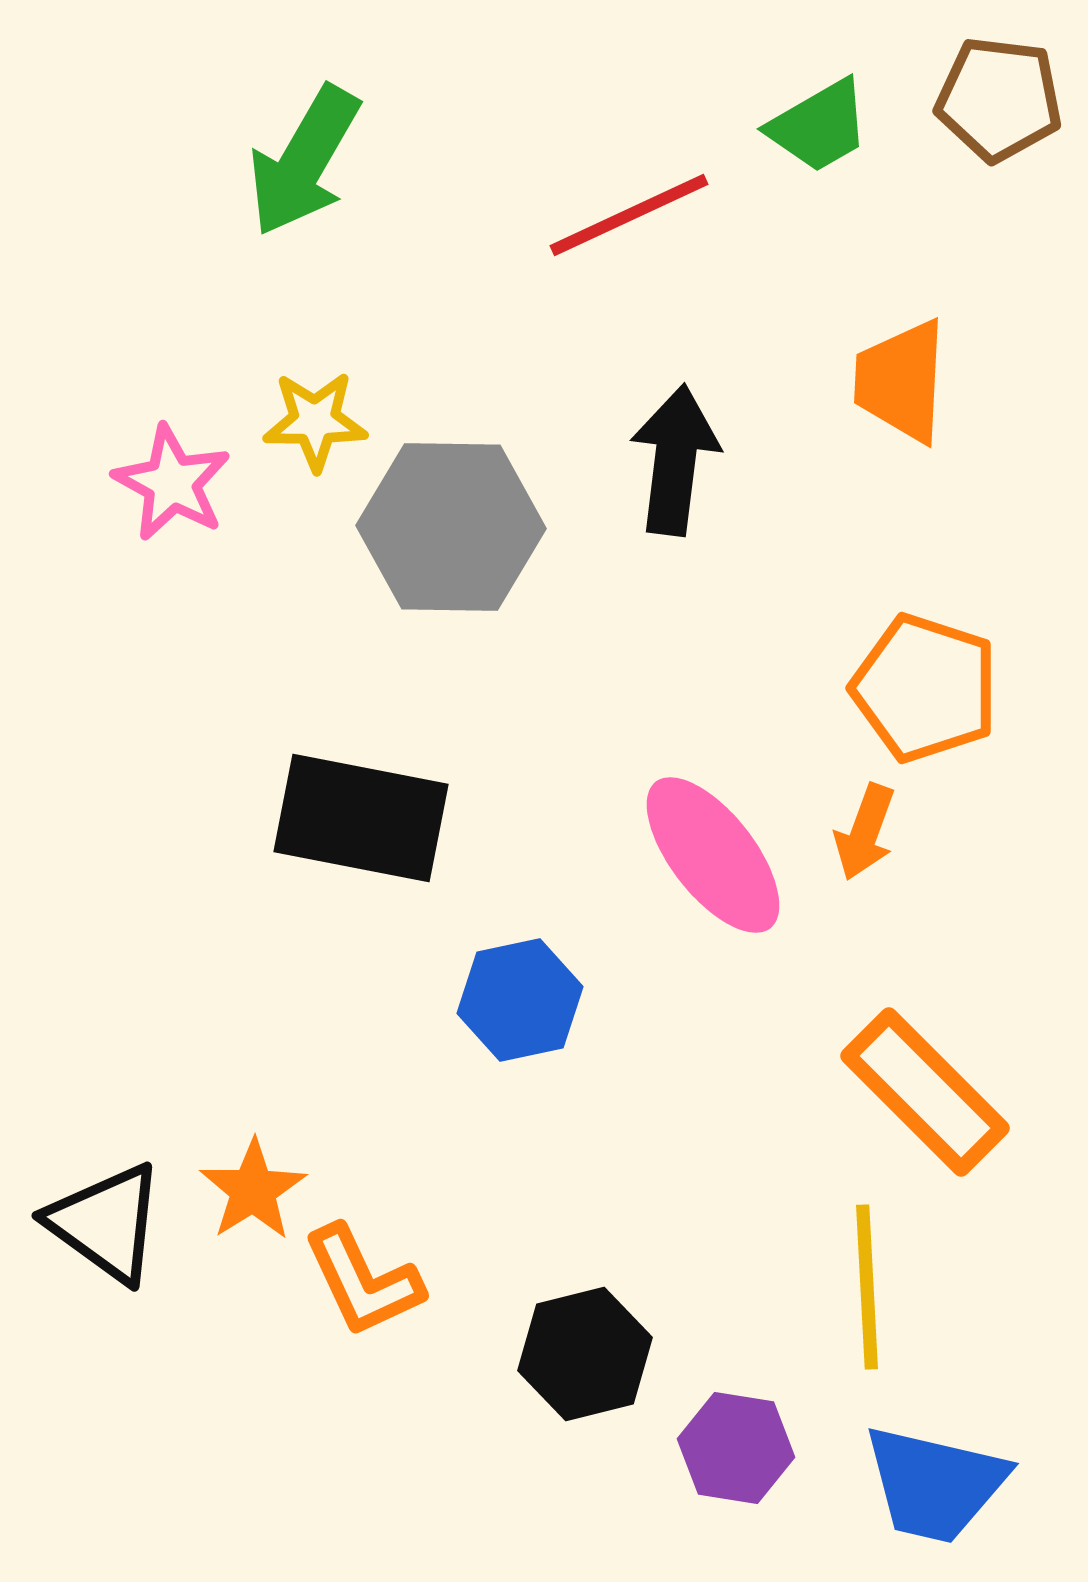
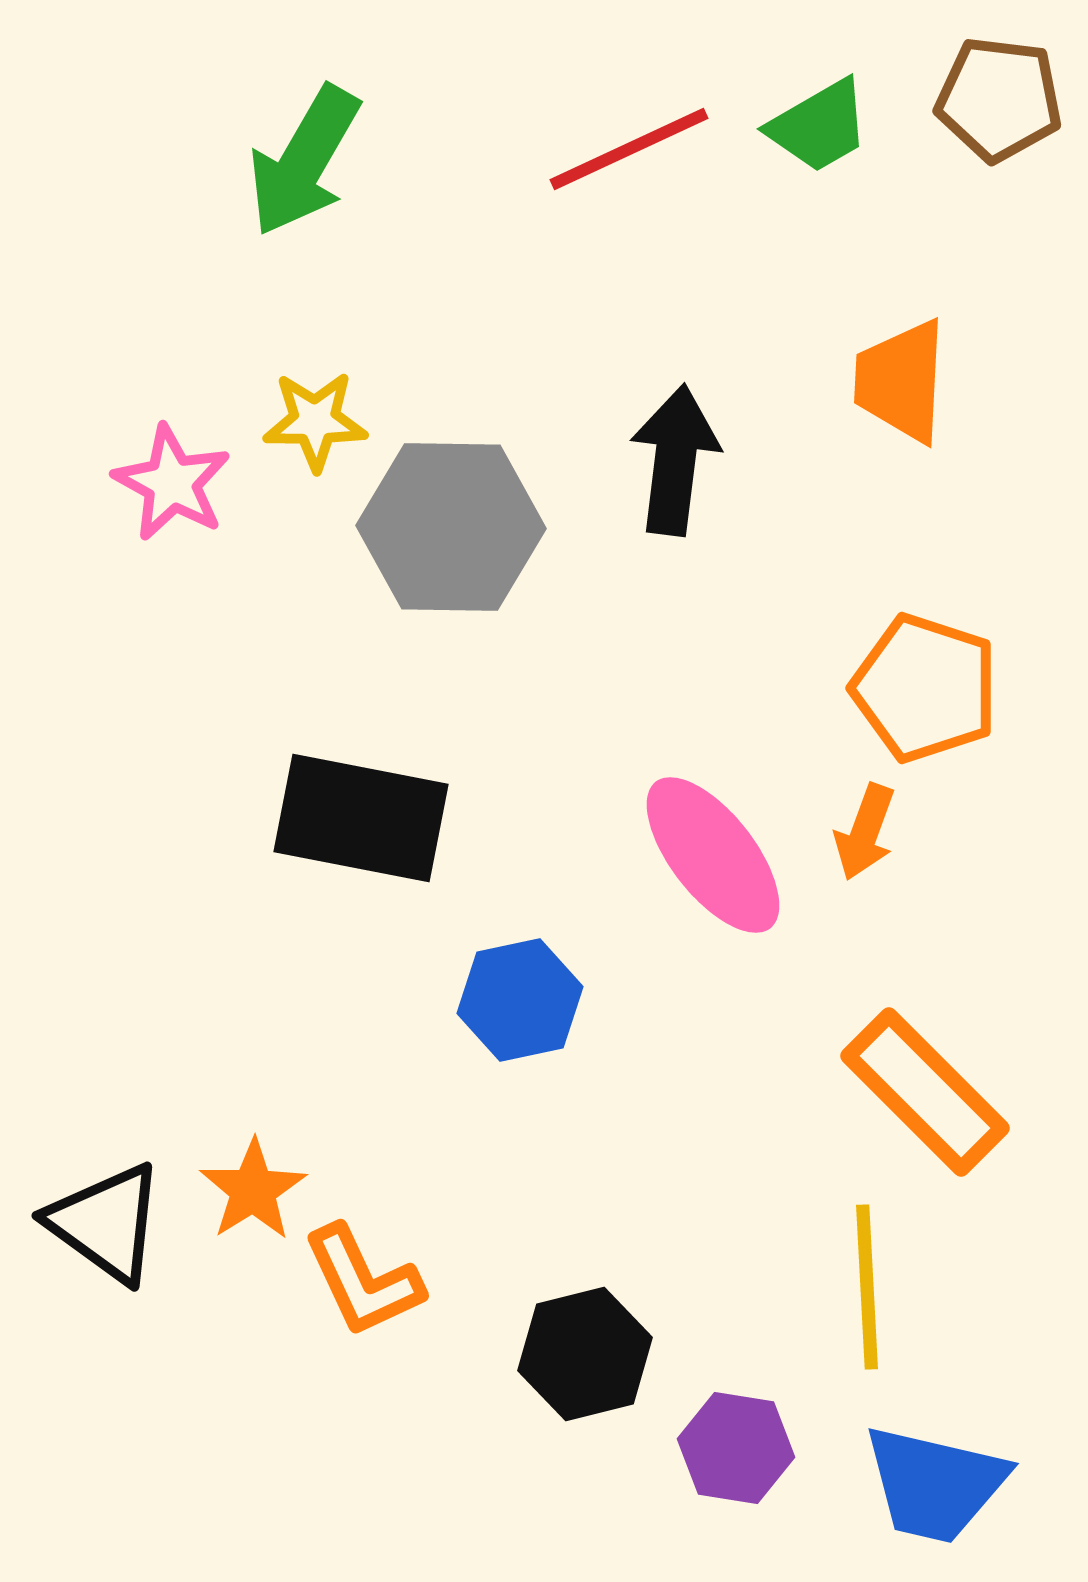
red line: moved 66 px up
